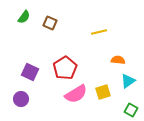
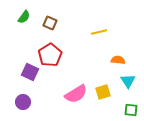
red pentagon: moved 15 px left, 13 px up
cyan triangle: rotated 28 degrees counterclockwise
purple circle: moved 2 px right, 3 px down
green square: rotated 24 degrees counterclockwise
